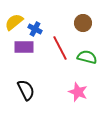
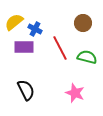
pink star: moved 3 px left, 1 px down
